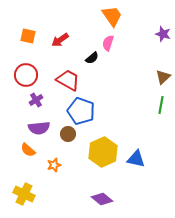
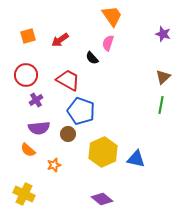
orange square: rotated 28 degrees counterclockwise
black semicircle: rotated 88 degrees clockwise
